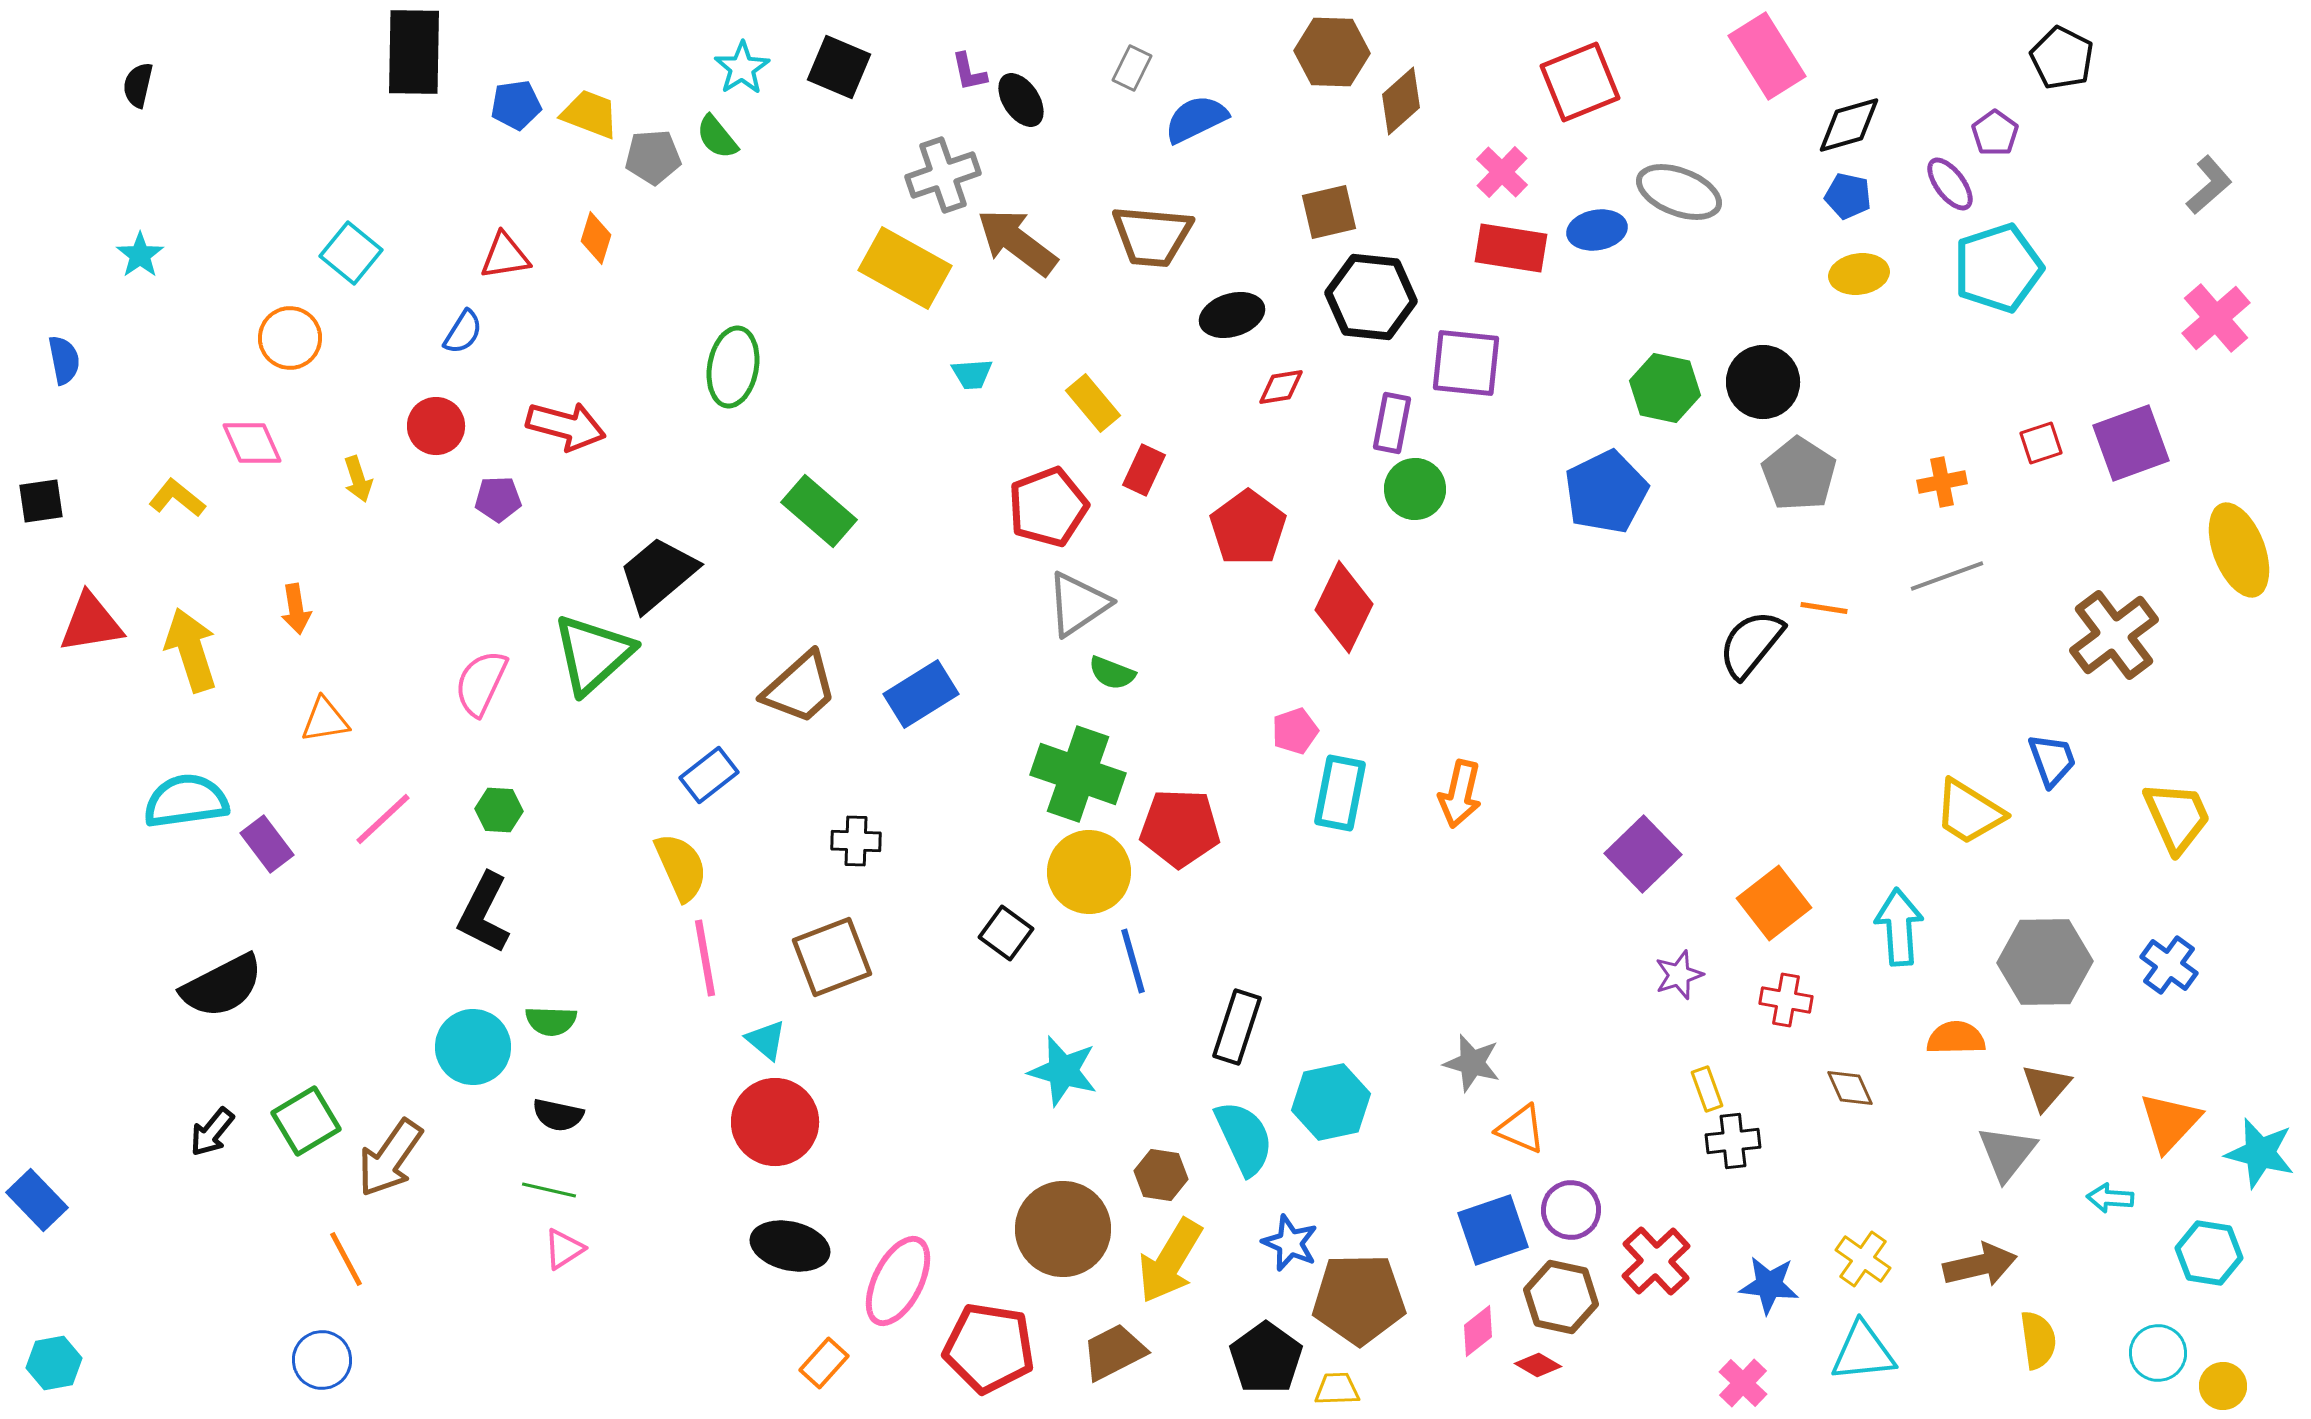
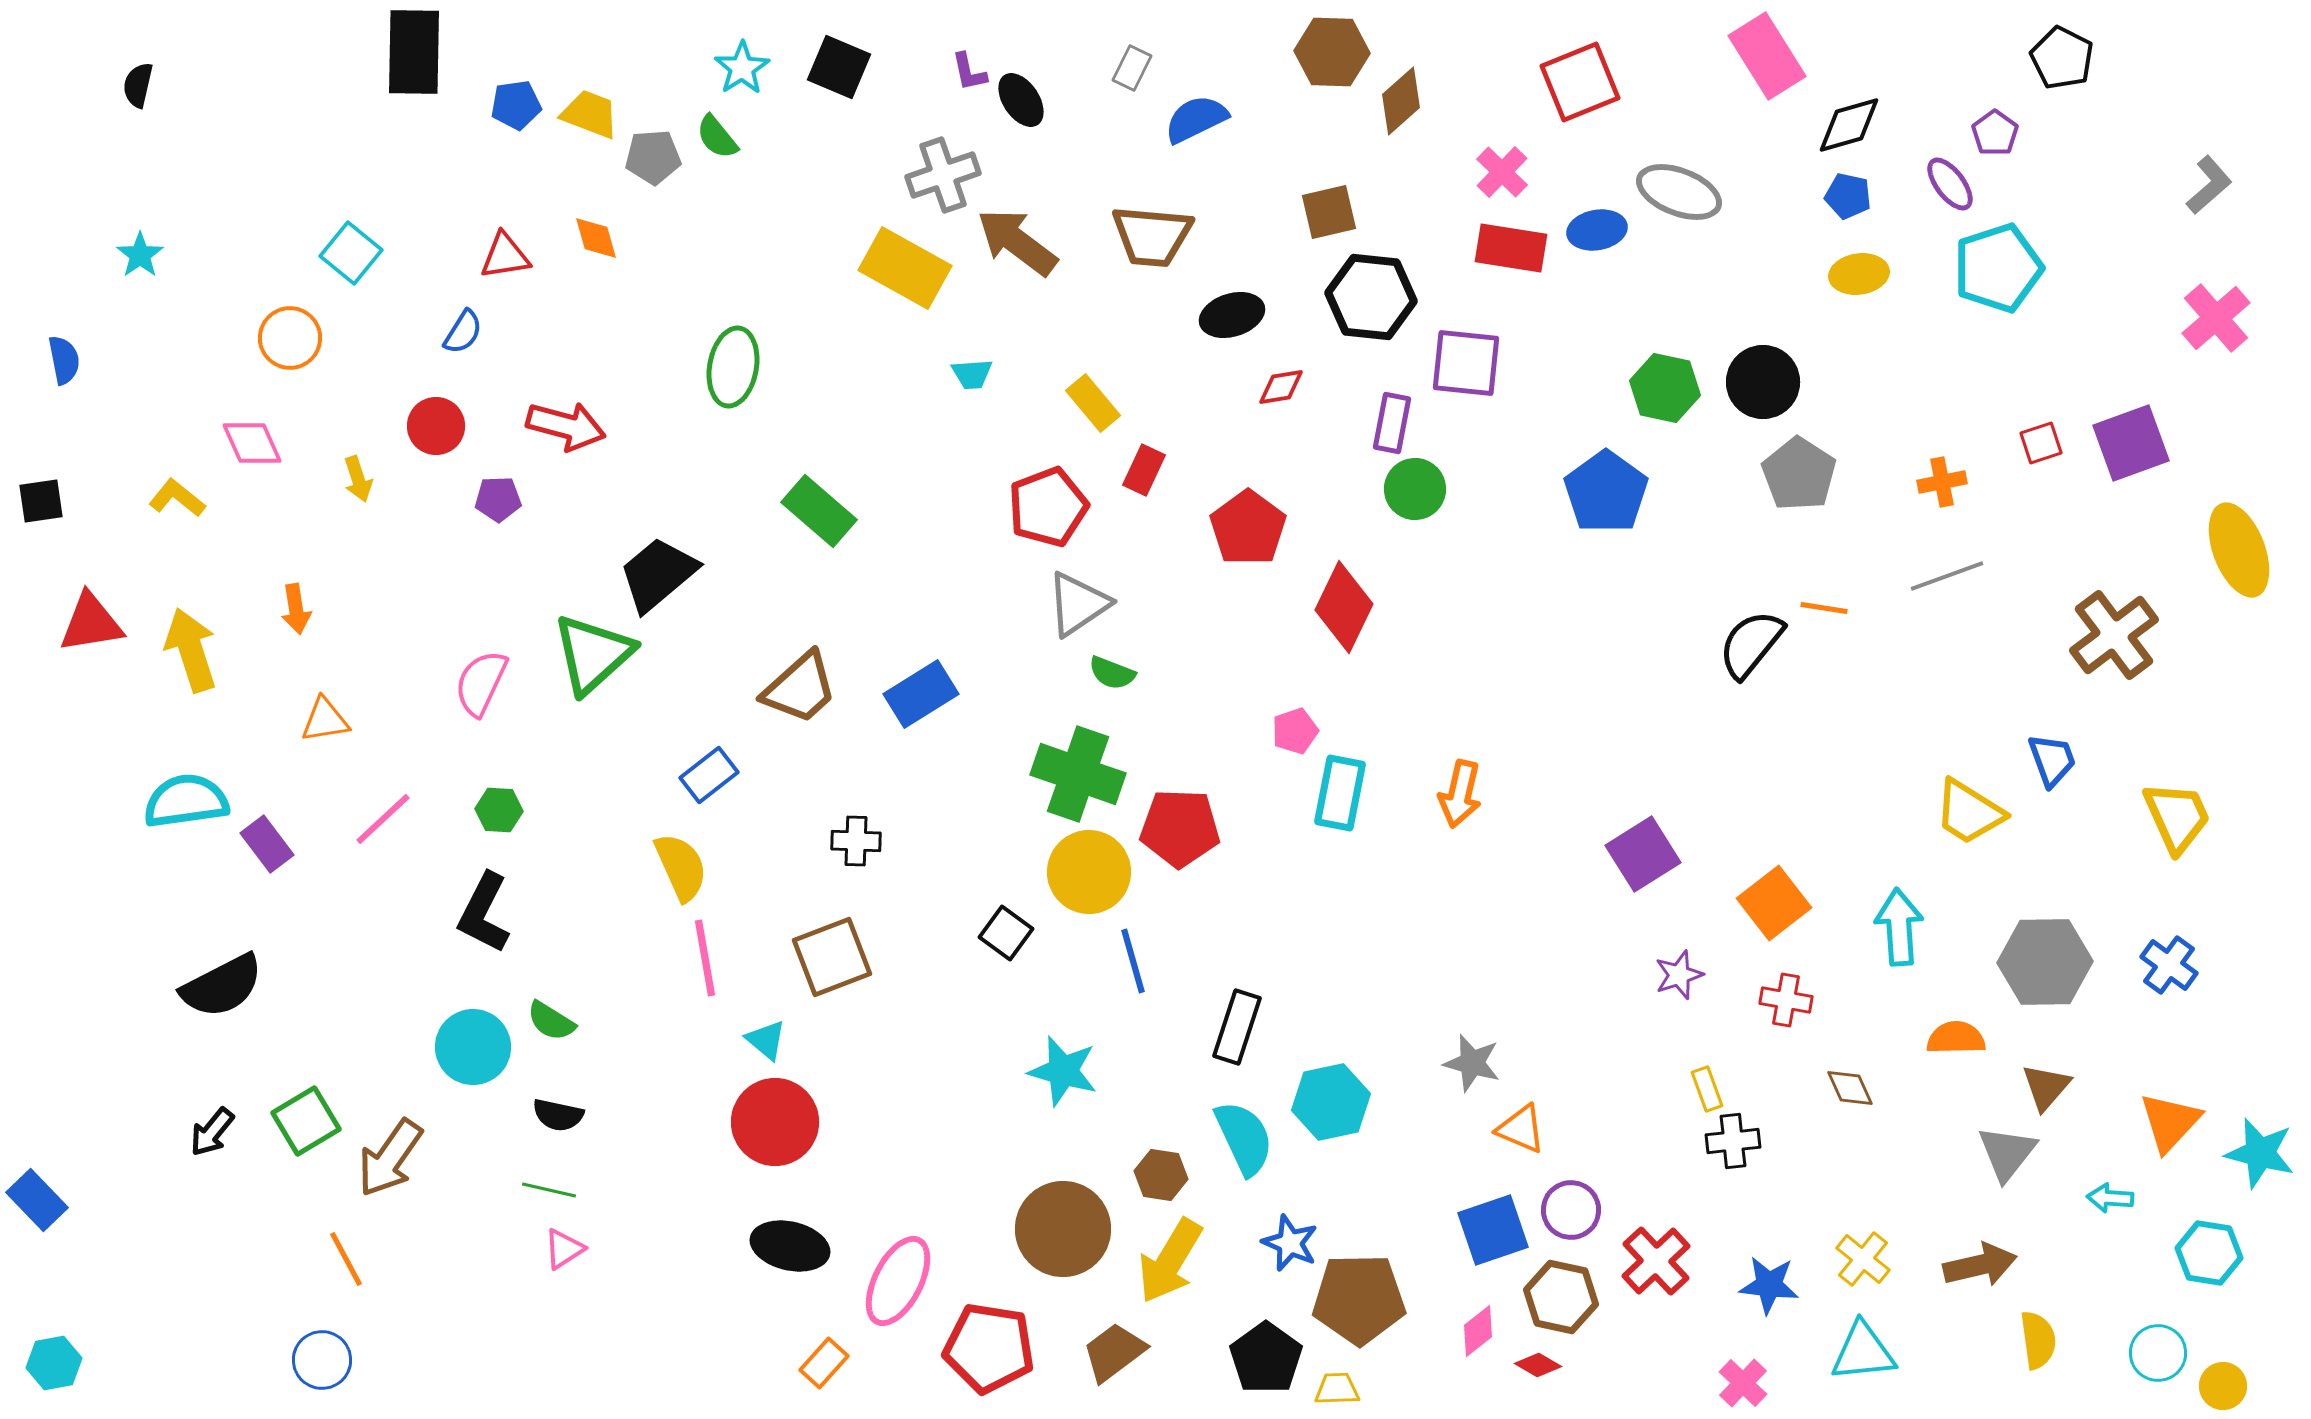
orange diamond at (596, 238): rotated 33 degrees counterclockwise
blue pentagon at (1606, 492): rotated 10 degrees counterclockwise
purple square at (1643, 854): rotated 12 degrees clockwise
green semicircle at (551, 1021): rotated 30 degrees clockwise
yellow cross at (1863, 1259): rotated 4 degrees clockwise
brown trapezoid at (1114, 1352): rotated 10 degrees counterclockwise
